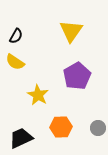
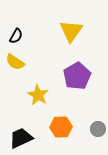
gray circle: moved 1 px down
